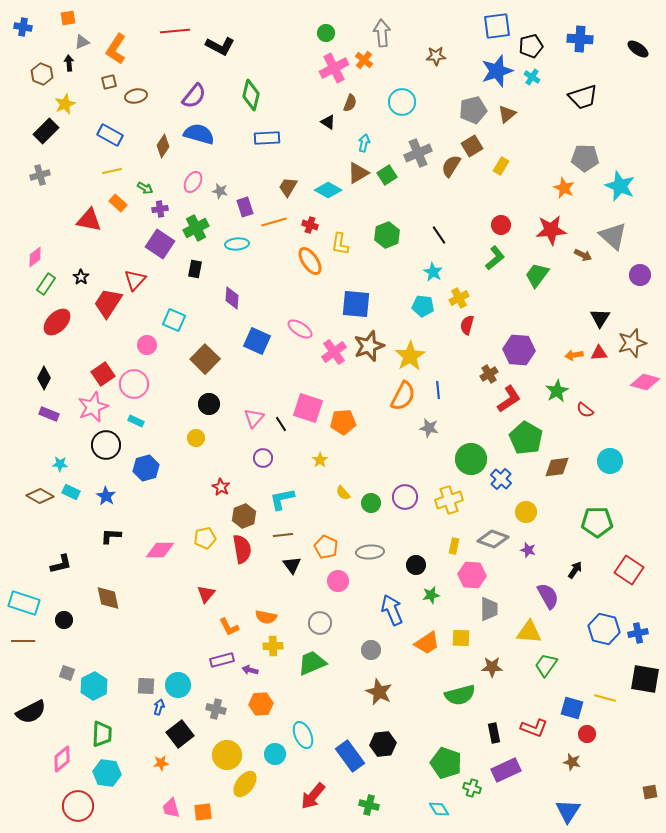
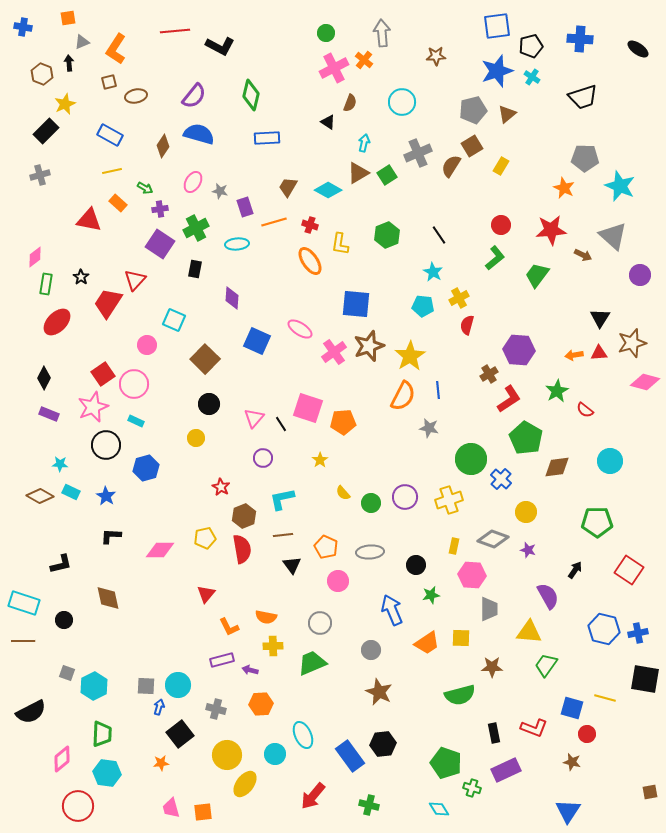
green rectangle at (46, 284): rotated 25 degrees counterclockwise
